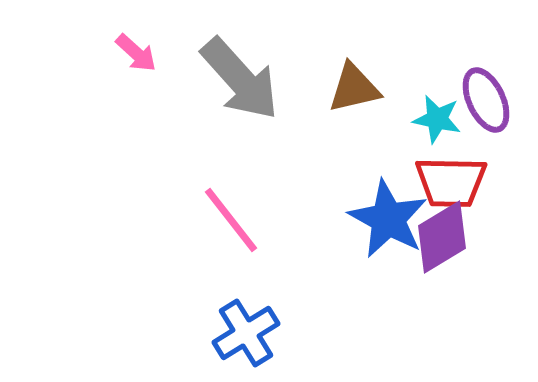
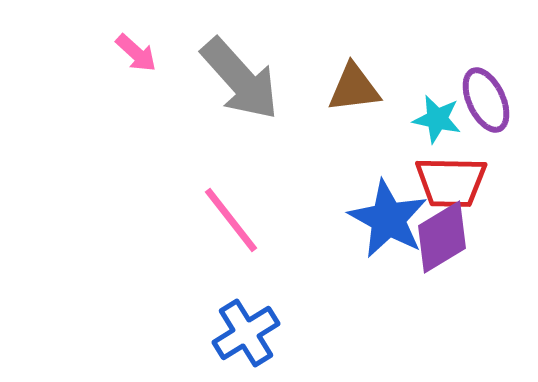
brown triangle: rotated 6 degrees clockwise
